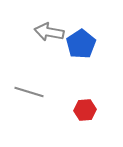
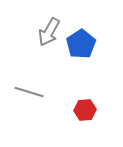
gray arrow: rotated 72 degrees counterclockwise
